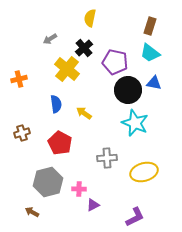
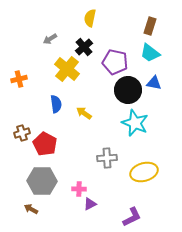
black cross: moved 1 px up
red pentagon: moved 15 px left, 1 px down
gray hexagon: moved 6 px left, 1 px up; rotated 16 degrees clockwise
purple triangle: moved 3 px left, 1 px up
brown arrow: moved 1 px left, 3 px up
purple L-shape: moved 3 px left
